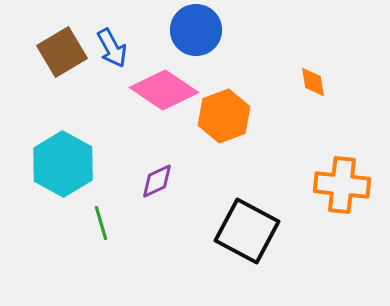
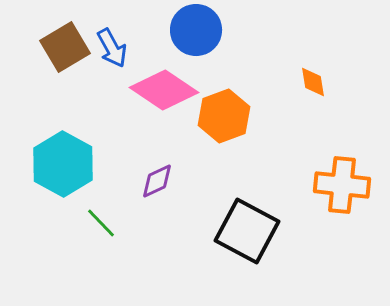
brown square: moved 3 px right, 5 px up
green line: rotated 28 degrees counterclockwise
